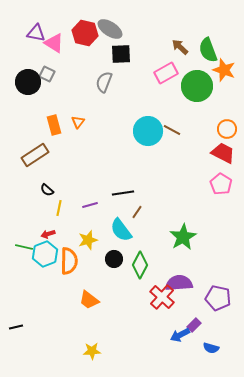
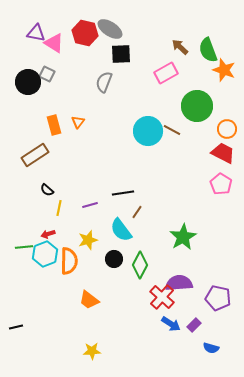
green circle at (197, 86): moved 20 px down
green line at (24, 247): rotated 18 degrees counterclockwise
blue arrow at (180, 335): moved 9 px left, 11 px up; rotated 120 degrees counterclockwise
